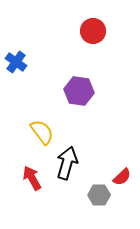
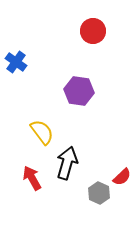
gray hexagon: moved 2 px up; rotated 25 degrees clockwise
